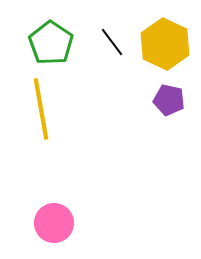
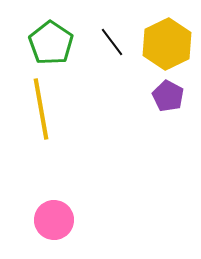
yellow hexagon: moved 2 px right; rotated 9 degrees clockwise
purple pentagon: moved 1 px left, 4 px up; rotated 16 degrees clockwise
pink circle: moved 3 px up
